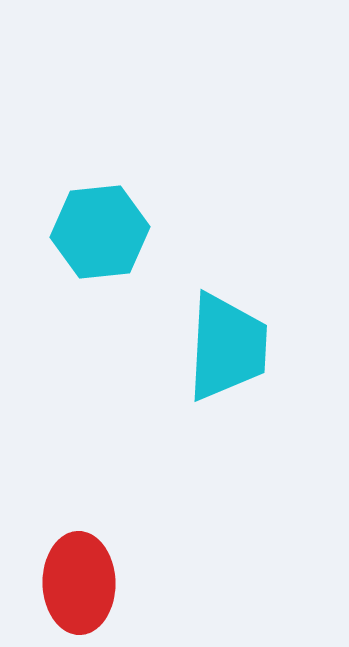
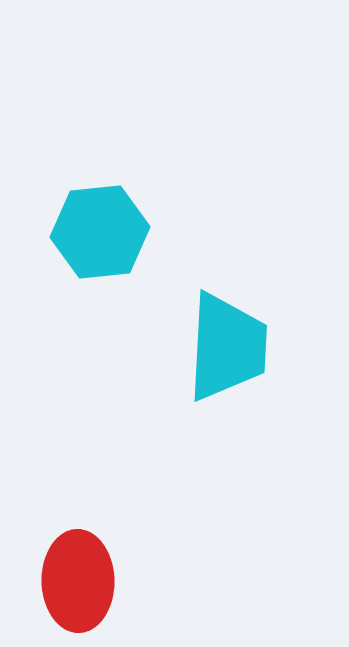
red ellipse: moved 1 px left, 2 px up
